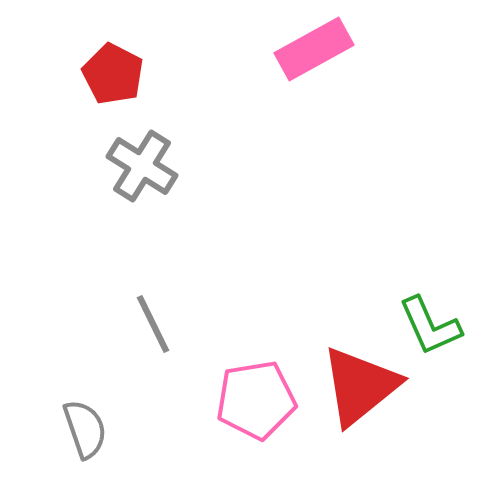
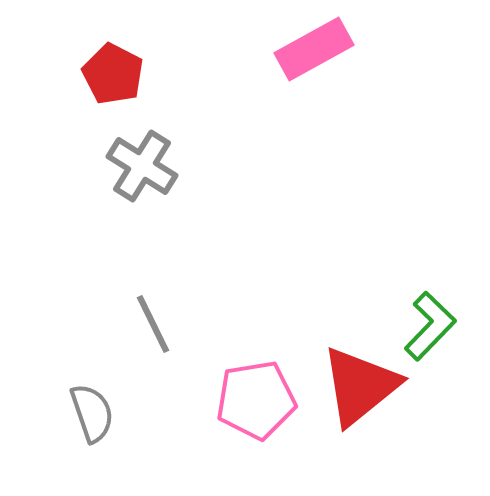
green L-shape: rotated 112 degrees counterclockwise
gray semicircle: moved 7 px right, 16 px up
